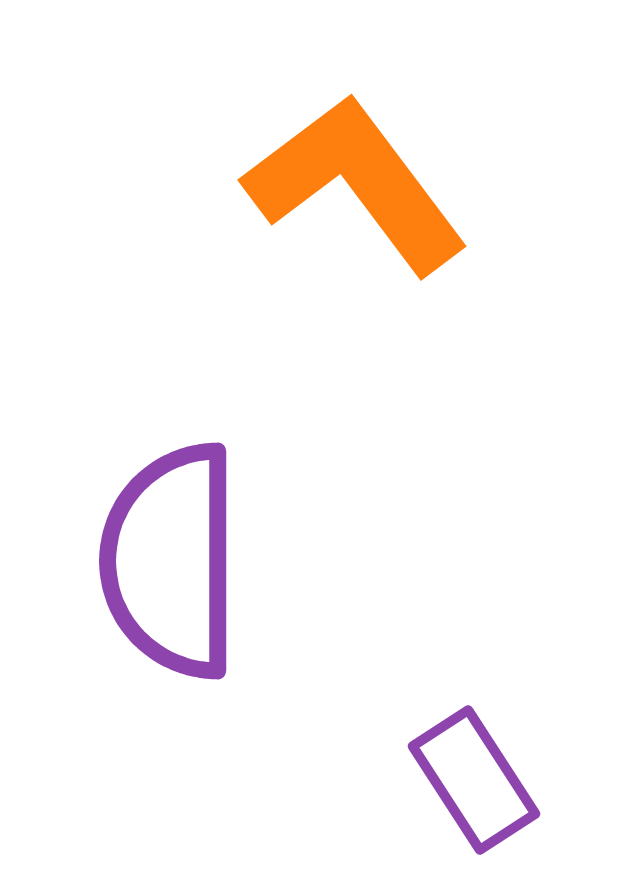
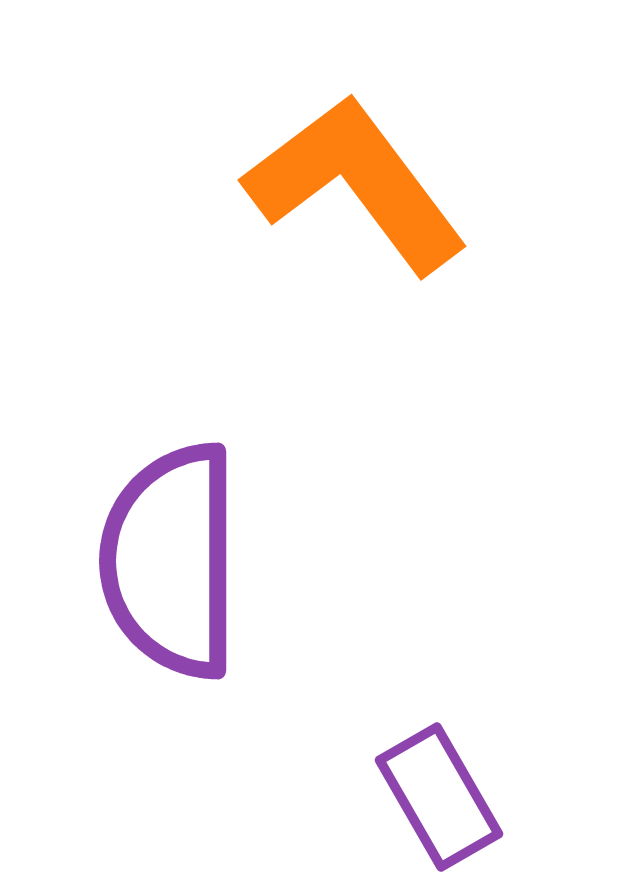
purple rectangle: moved 35 px left, 17 px down; rotated 3 degrees clockwise
